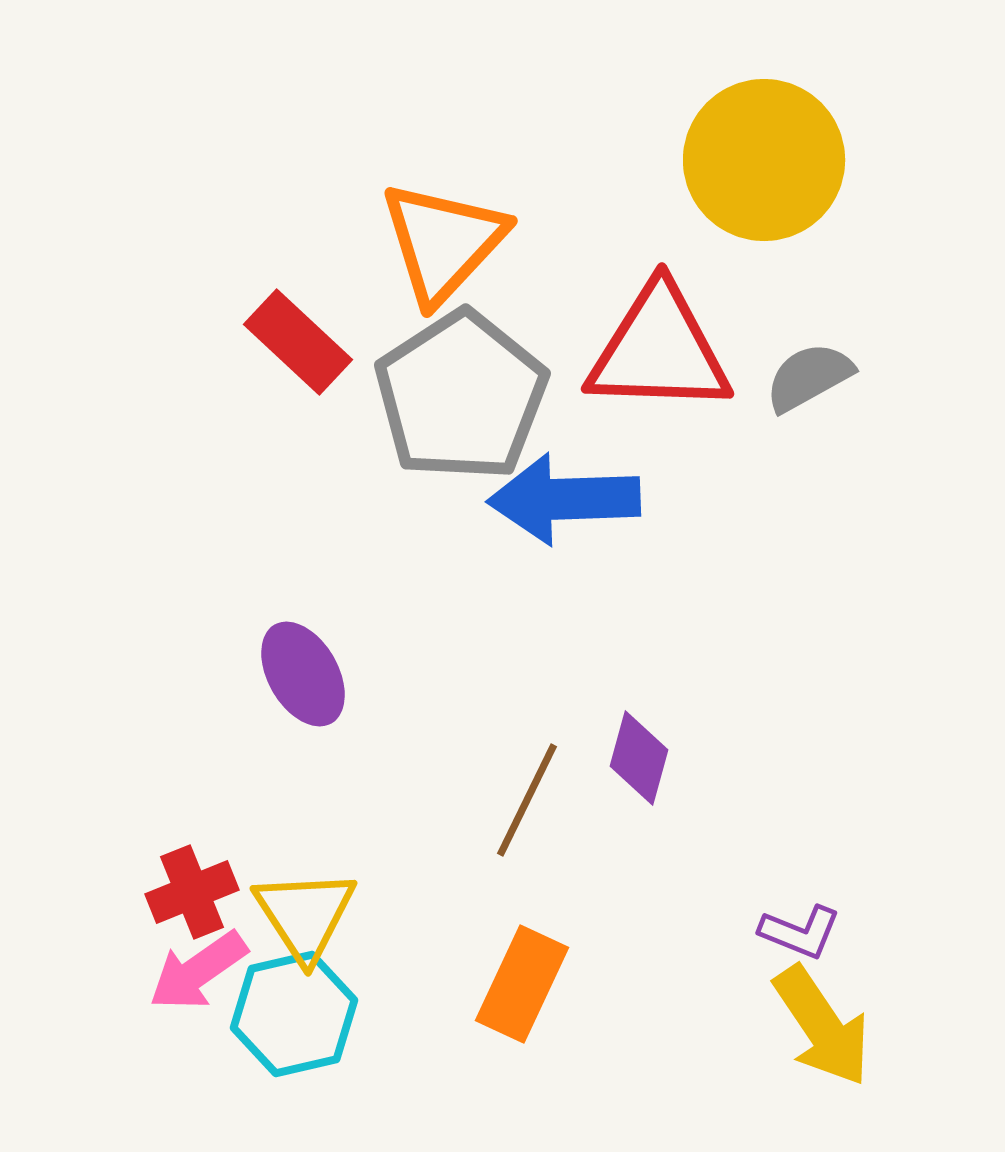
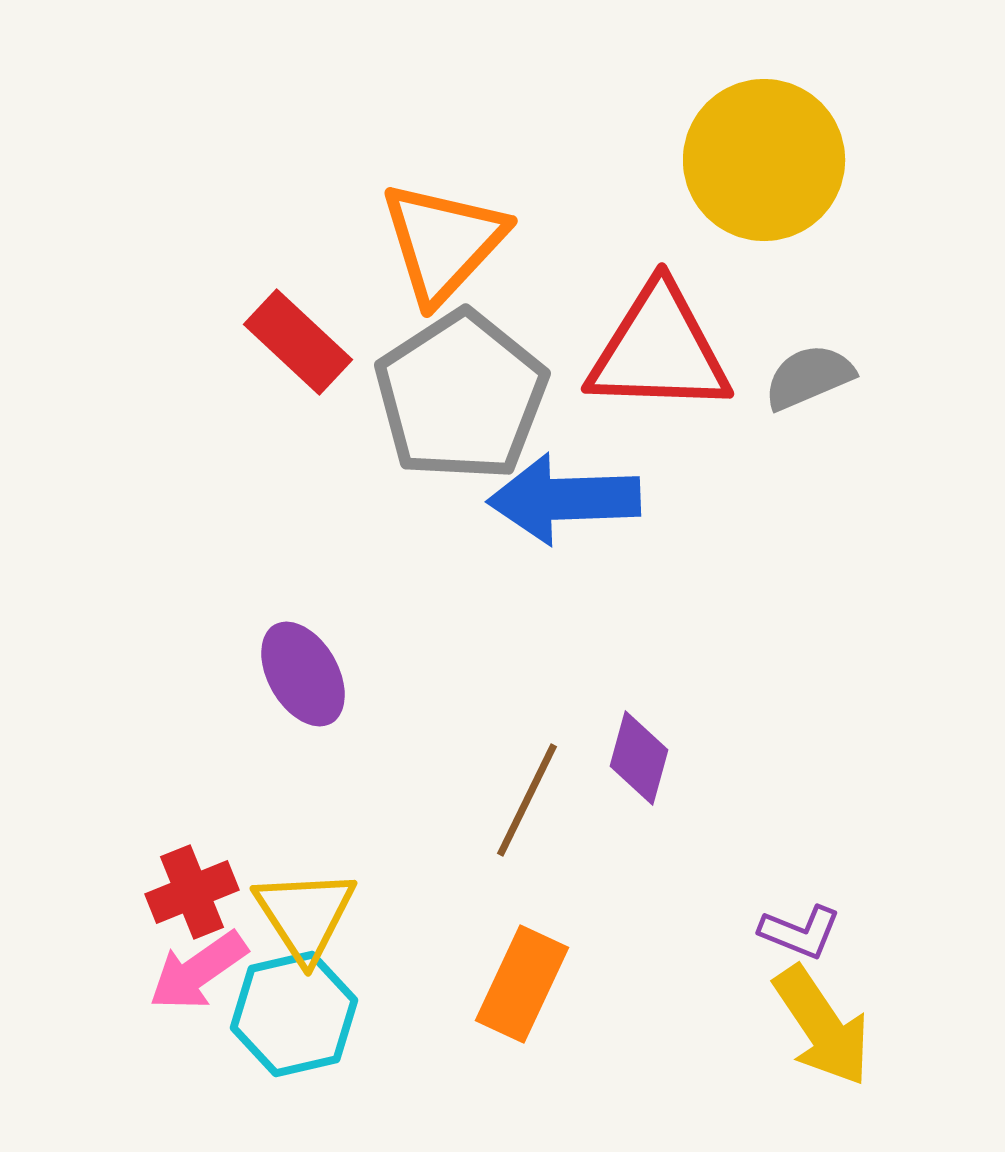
gray semicircle: rotated 6 degrees clockwise
